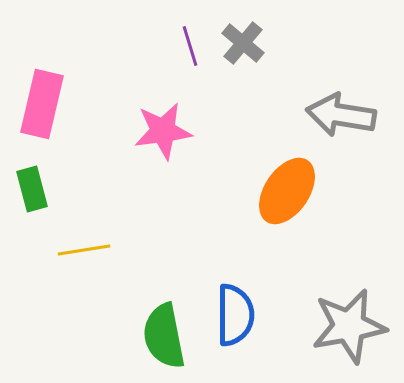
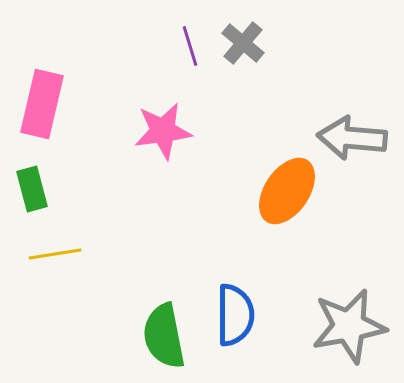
gray arrow: moved 11 px right, 23 px down; rotated 4 degrees counterclockwise
yellow line: moved 29 px left, 4 px down
